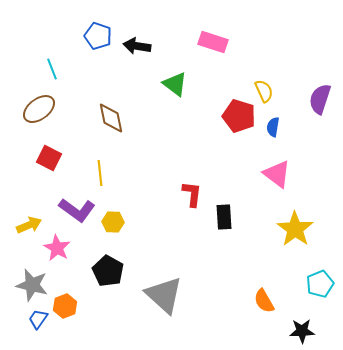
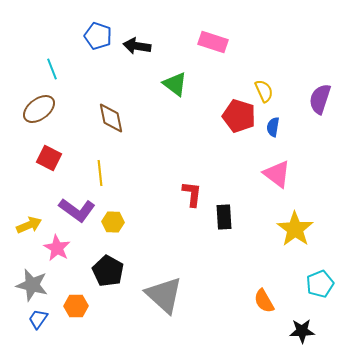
orange hexagon: moved 11 px right; rotated 20 degrees clockwise
